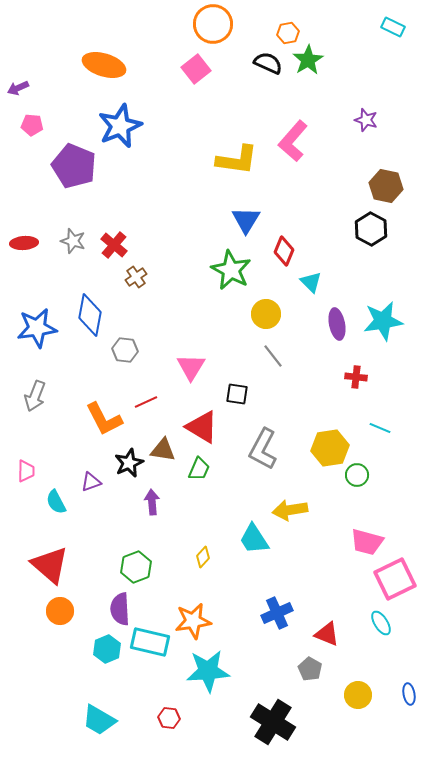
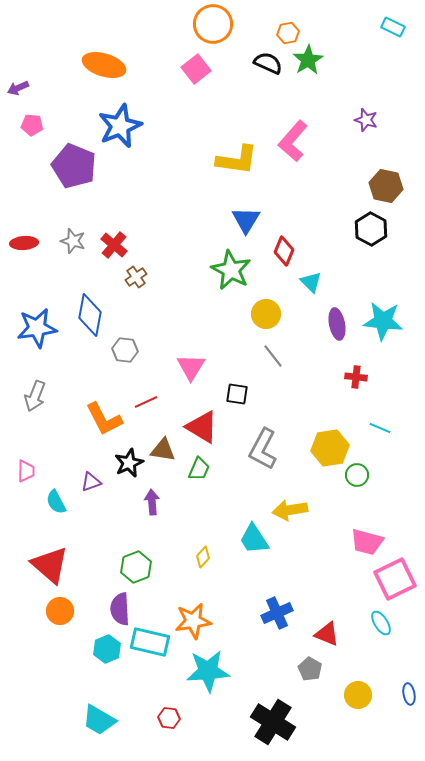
cyan star at (383, 321): rotated 15 degrees clockwise
